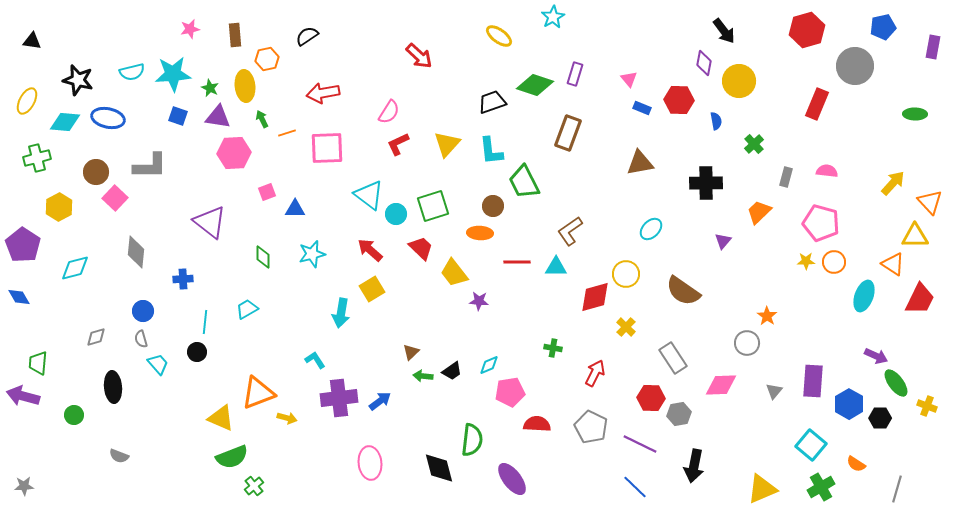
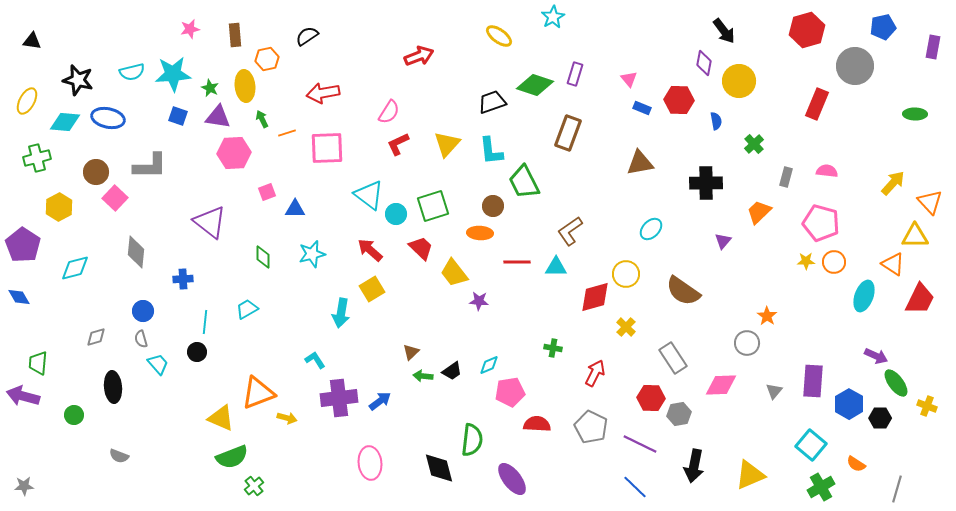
red arrow at (419, 56): rotated 64 degrees counterclockwise
yellow triangle at (762, 489): moved 12 px left, 14 px up
